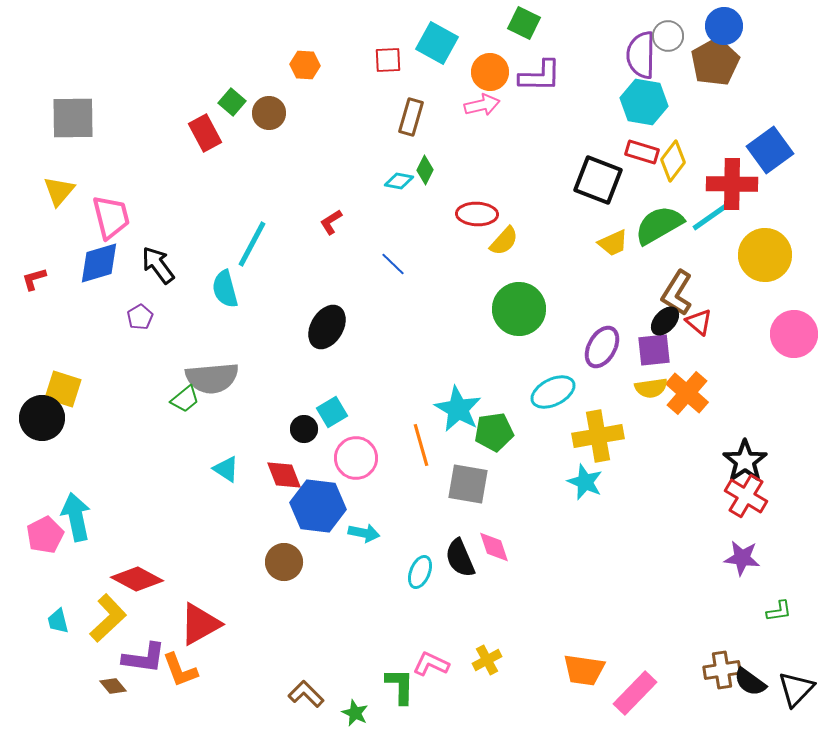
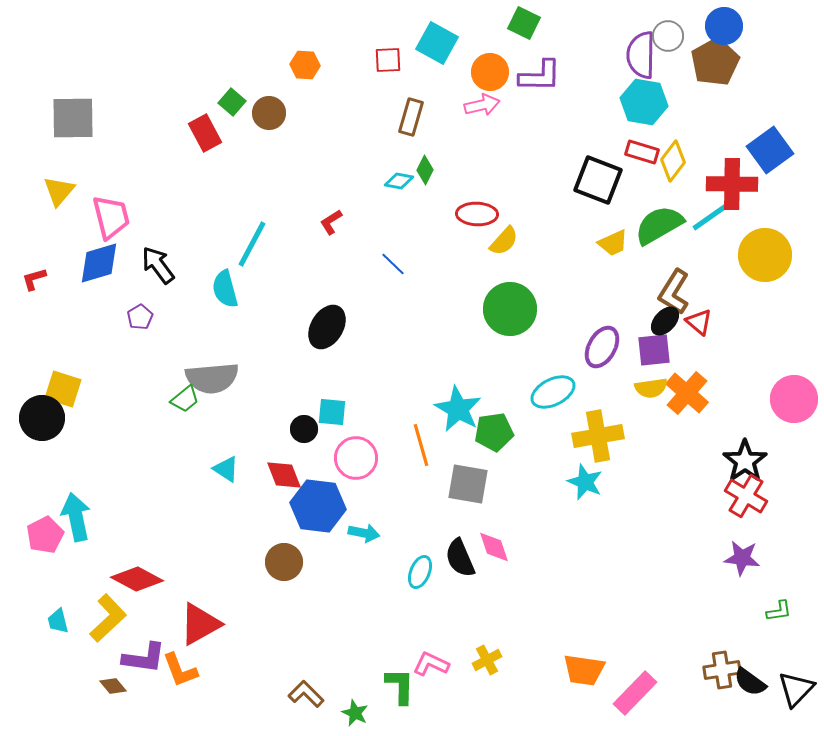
brown L-shape at (677, 293): moved 3 px left, 1 px up
green circle at (519, 309): moved 9 px left
pink circle at (794, 334): moved 65 px down
cyan square at (332, 412): rotated 36 degrees clockwise
